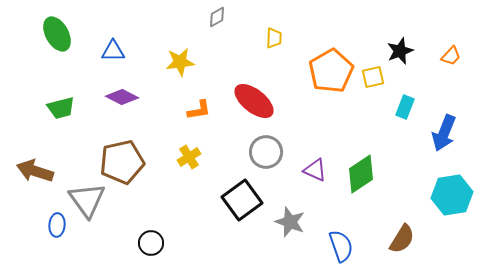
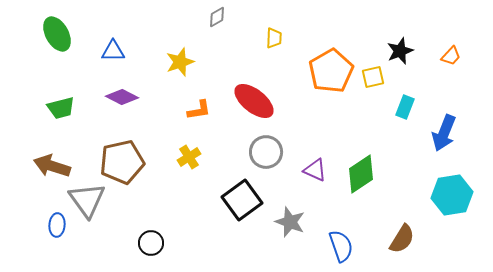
yellow star: rotated 12 degrees counterclockwise
brown arrow: moved 17 px right, 5 px up
